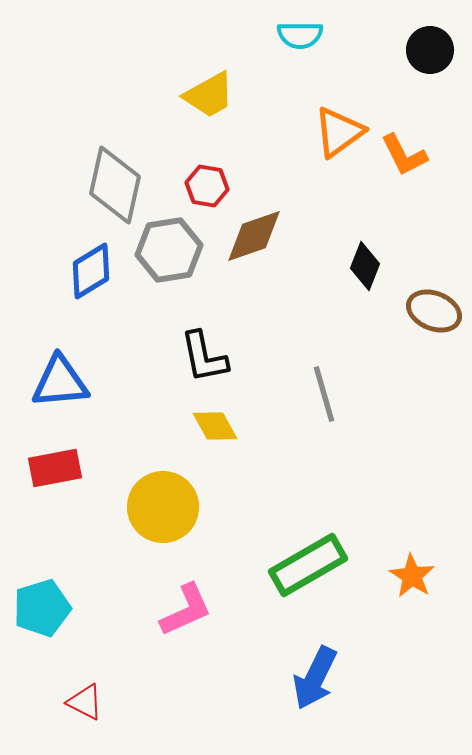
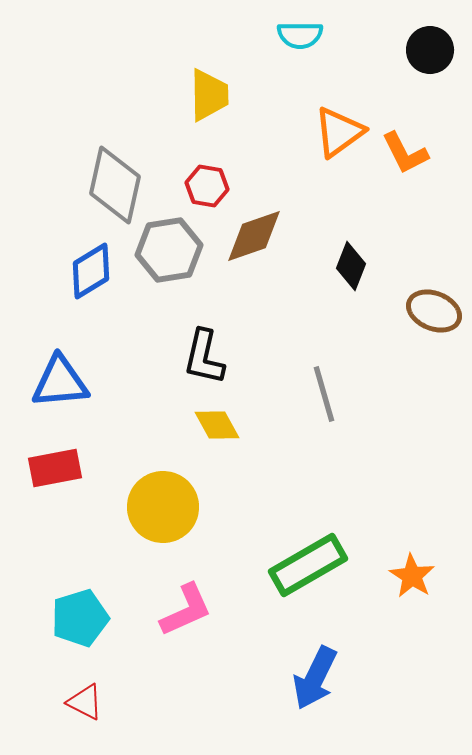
yellow trapezoid: rotated 62 degrees counterclockwise
orange L-shape: moved 1 px right, 2 px up
black diamond: moved 14 px left
black L-shape: rotated 24 degrees clockwise
yellow diamond: moved 2 px right, 1 px up
cyan pentagon: moved 38 px right, 10 px down
